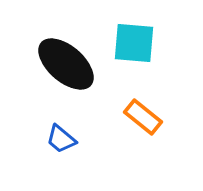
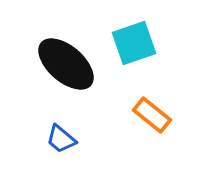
cyan square: rotated 24 degrees counterclockwise
orange rectangle: moved 9 px right, 2 px up
